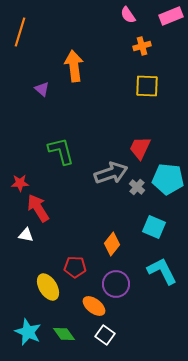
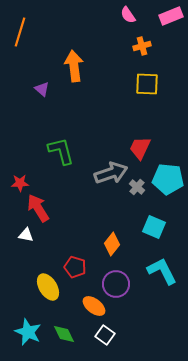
yellow square: moved 2 px up
red pentagon: rotated 15 degrees clockwise
green diamond: rotated 10 degrees clockwise
